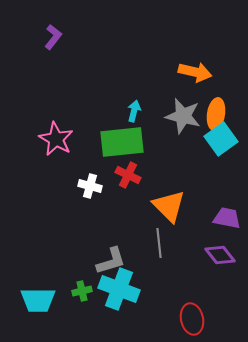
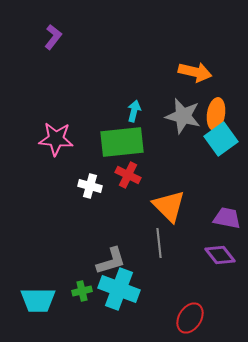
pink star: rotated 24 degrees counterclockwise
red ellipse: moved 2 px left, 1 px up; rotated 44 degrees clockwise
